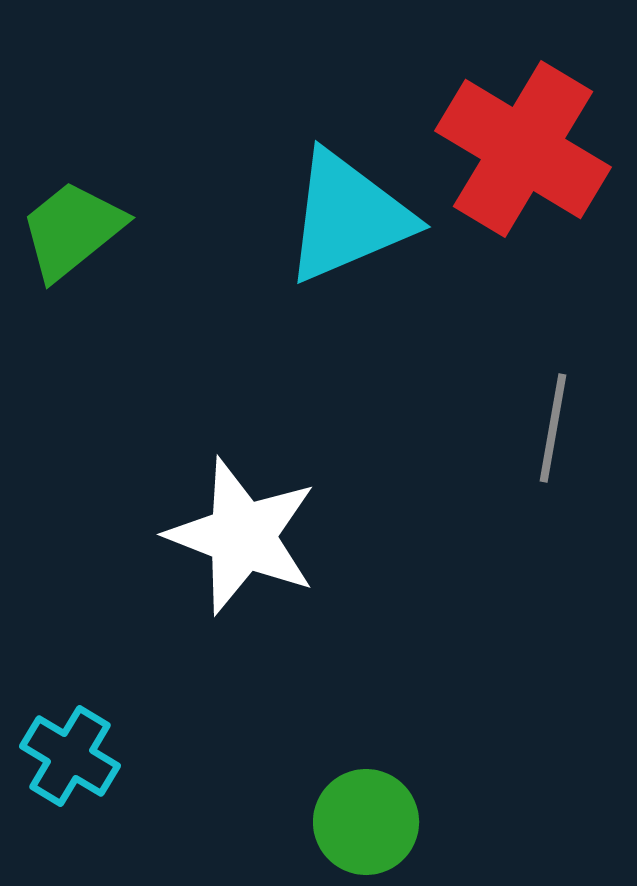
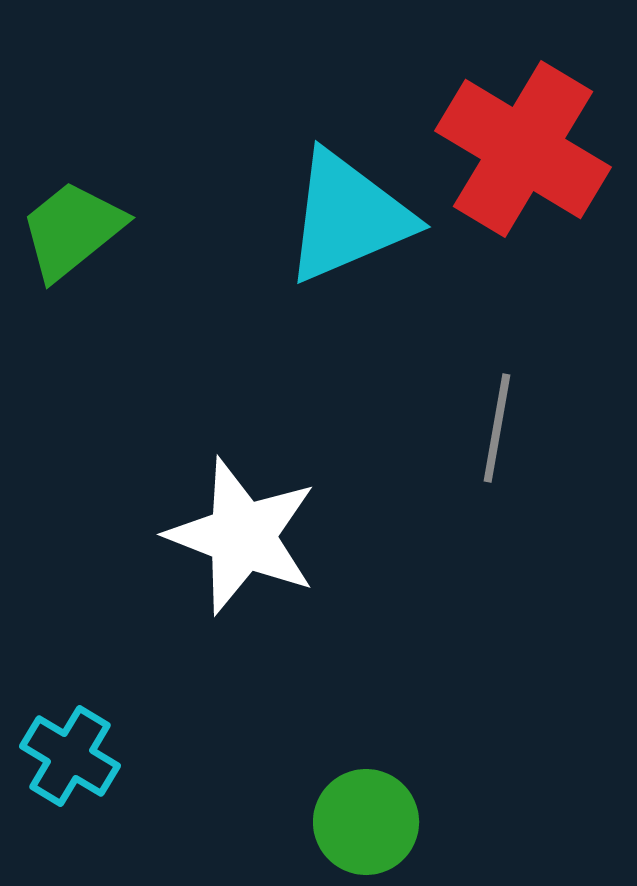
gray line: moved 56 px left
